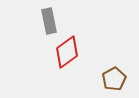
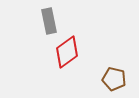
brown pentagon: rotated 30 degrees counterclockwise
